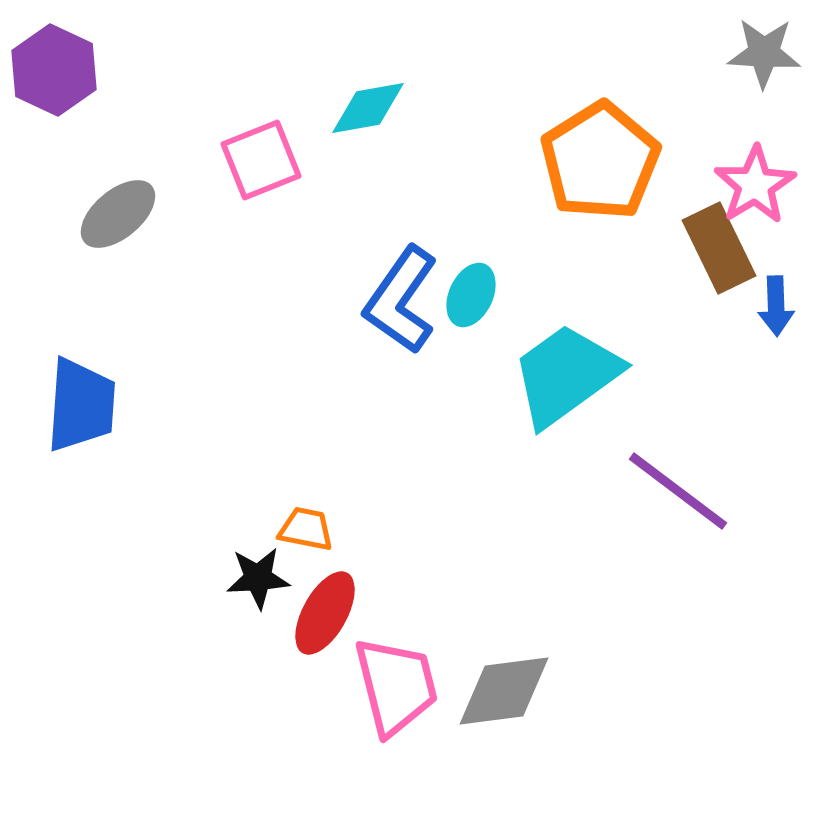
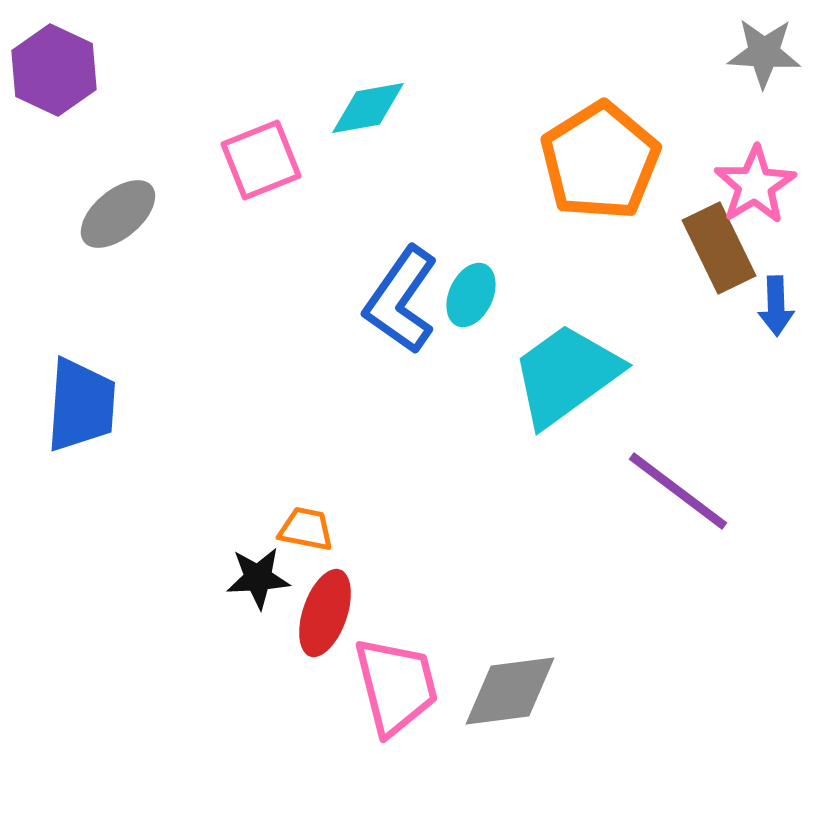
red ellipse: rotated 10 degrees counterclockwise
gray diamond: moved 6 px right
